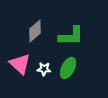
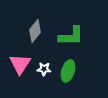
gray diamond: rotated 10 degrees counterclockwise
pink triangle: rotated 20 degrees clockwise
green ellipse: moved 3 px down; rotated 10 degrees counterclockwise
